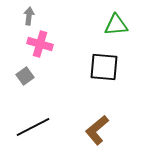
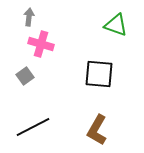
gray arrow: moved 1 px down
green triangle: rotated 25 degrees clockwise
pink cross: moved 1 px right
black square: moved 5 px left, 7 px down
brown L-shape: rotated 20 degrees counterclockwise
